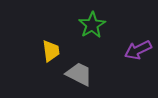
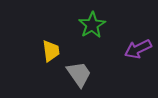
purple arrow: moved 1 px up
gray trapezoid: rotated 28 degrees clockwise
